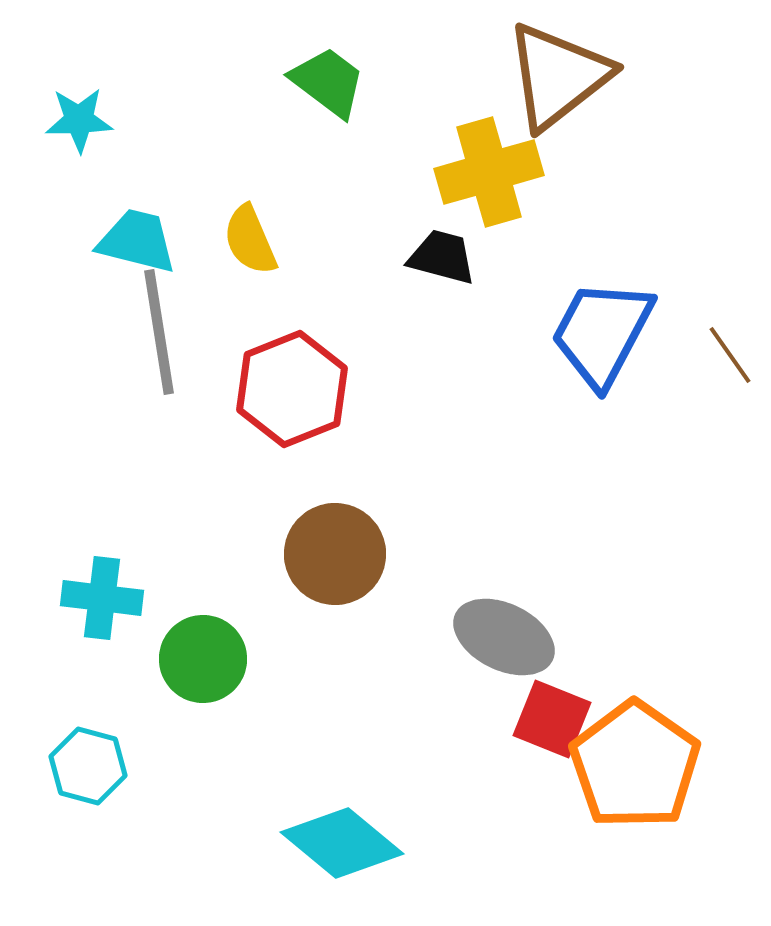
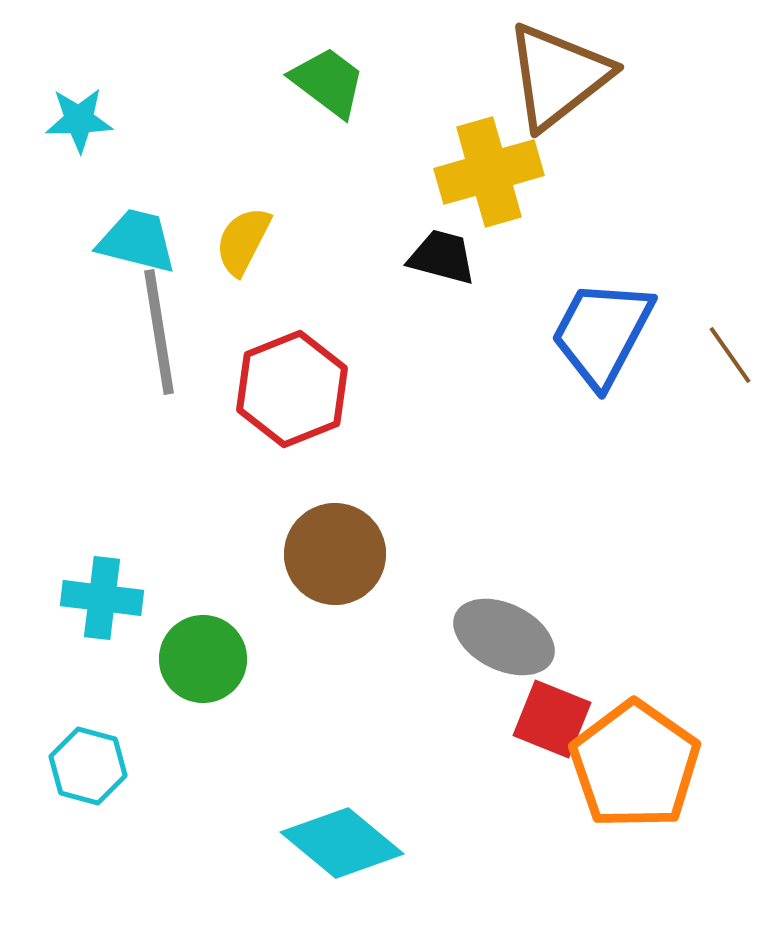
yellow semicircle: moved 7 px left, 1 px down; rotated 50 degrees clockwise
